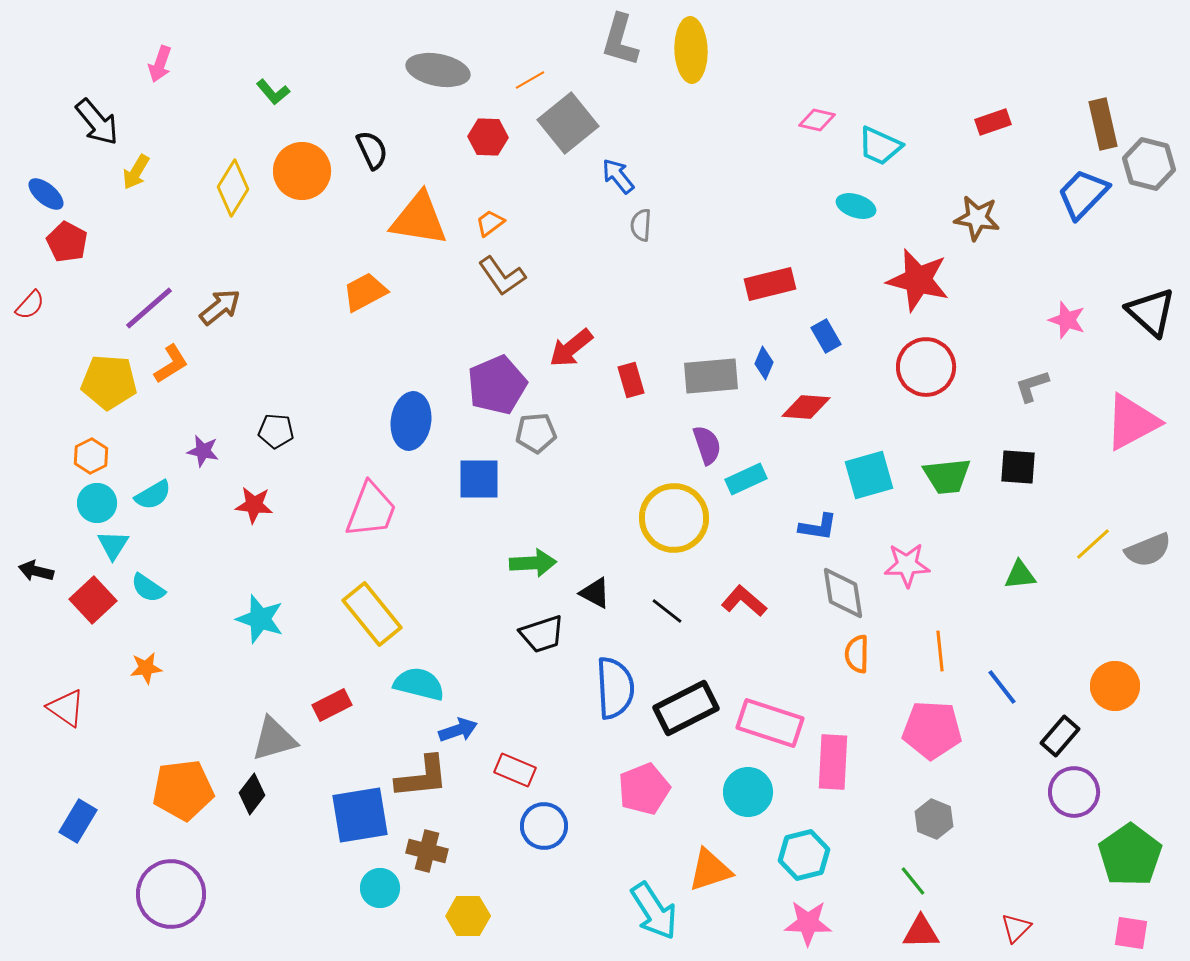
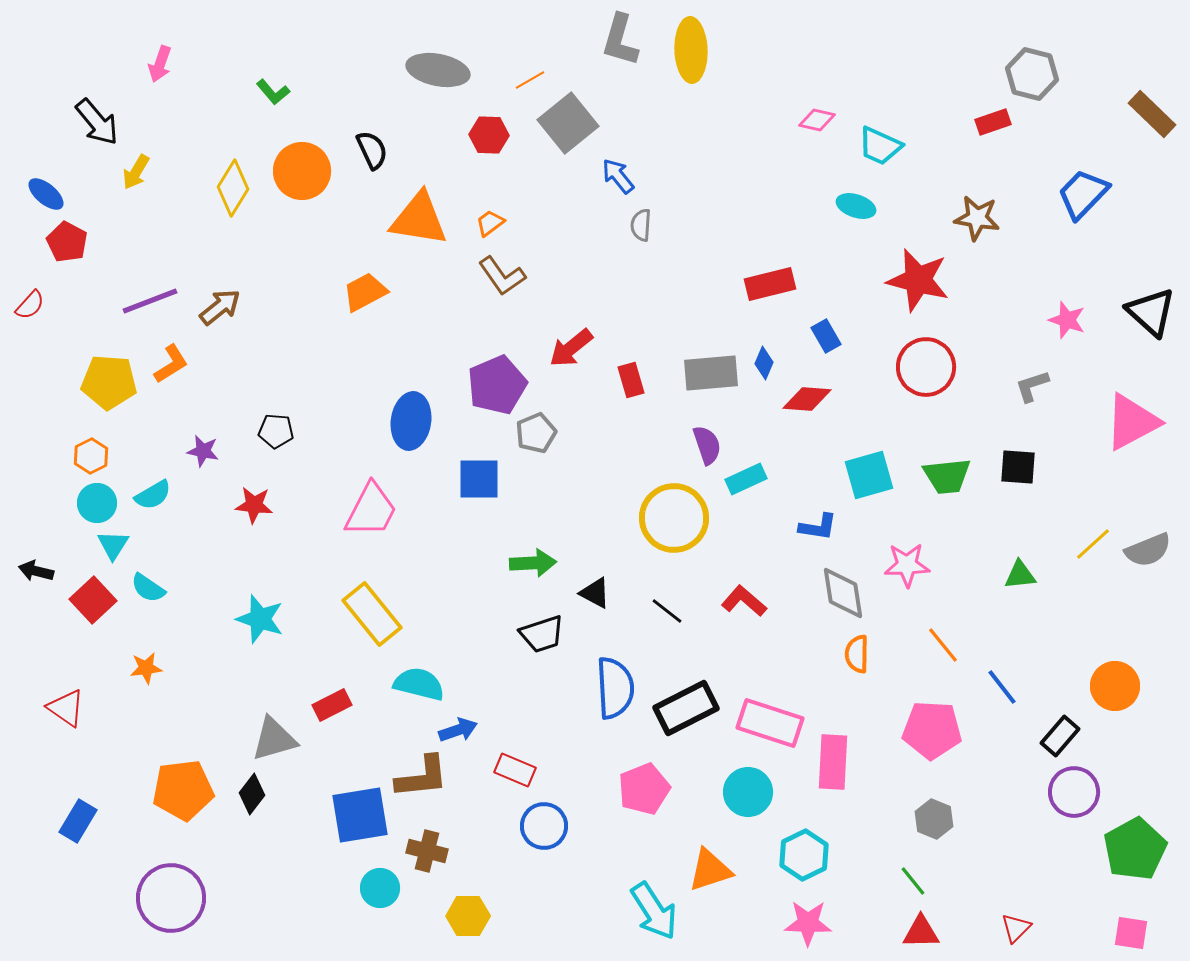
brown rectangle at (1103, 124): moved 49 px right, 10 px up; rotated 33 degrees counterclockwise
red hexagon at (488, 137): moved 1 px right, 2 px up
gray hexagon at (1149, 164): moved 117 px left, 90 px up
purple line at (149, 308): moved 1 px right, 7 px up; rotated 20 degrees clockwise
gray rectangle at (711, 376): moved 3 px up
red diamond at (806, 407): moved 1 px right, 8 px up
gray pentagon at (536, 433): rotated 18 degrees counterclockwise
pink trapezoid at (371, 510): rotated 6 degrees clockwise
orange line at (940, 651): moved 3 px right, 6 px up; rotated 33 degrees counterclockwise
cyan hexagon at (804, 855): rotated 12 degrees counterclockwise
green pentagon at (1130, 855): moved 5 px right, 6 px up; rotated 6 degrees clockwise
purple circle at (171, 894): moved 4 px down
